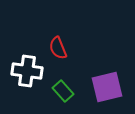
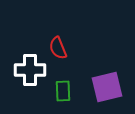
white cross: moved 3 px right, 1 px up; rotated 8 degrees counterclockwise
green rectangle: rotated 40 degrees clockwise
